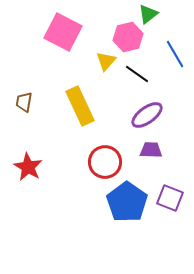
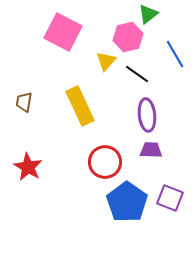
purple ellipse: rotated 60 degrees counterclockwise
